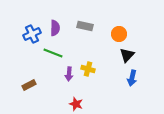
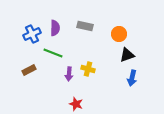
black triangle: rotated 28 degrees clockwise
brown rectangle: moved 15 px up
